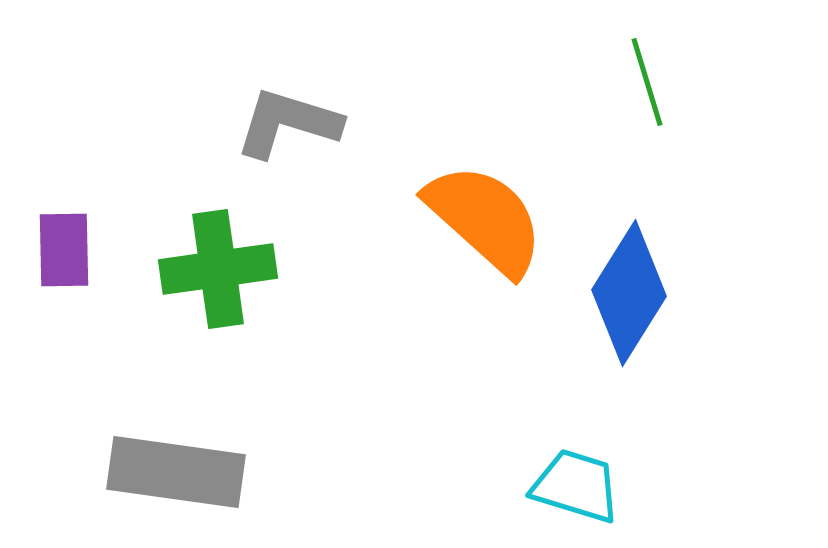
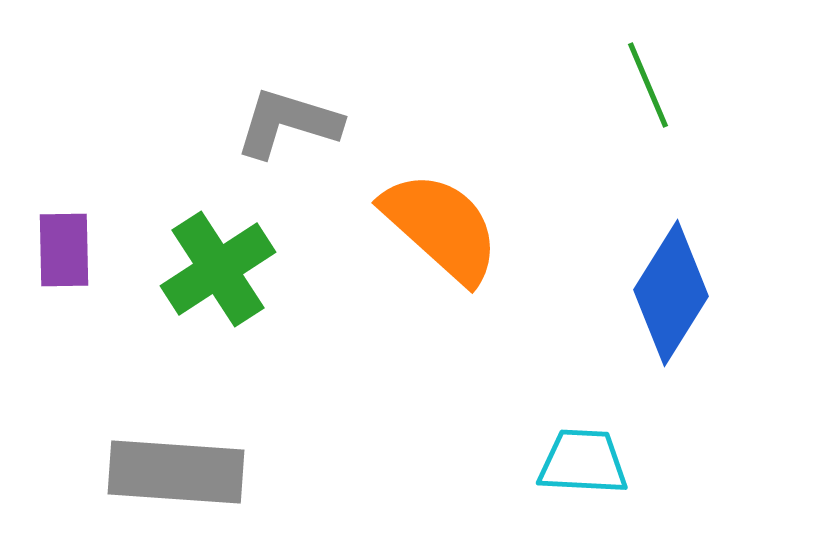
green line: moved 1 px right, 3 px down; rotated 6 degrees counterclockwise
orange semicircle: moved 44 px left, 8 px down
green cross: rotated 25 degrees counterclockwise
blue diamond: moved 42 px right
gray rectangle: rotated 4 degrees counterclockwise
cyan trapezoid: moved 7 px right, 24 px up; rotated 14 degrees counterclockwise
